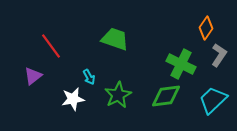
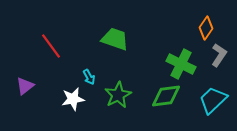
purple triangle: moved 8 px left, 10 px down
